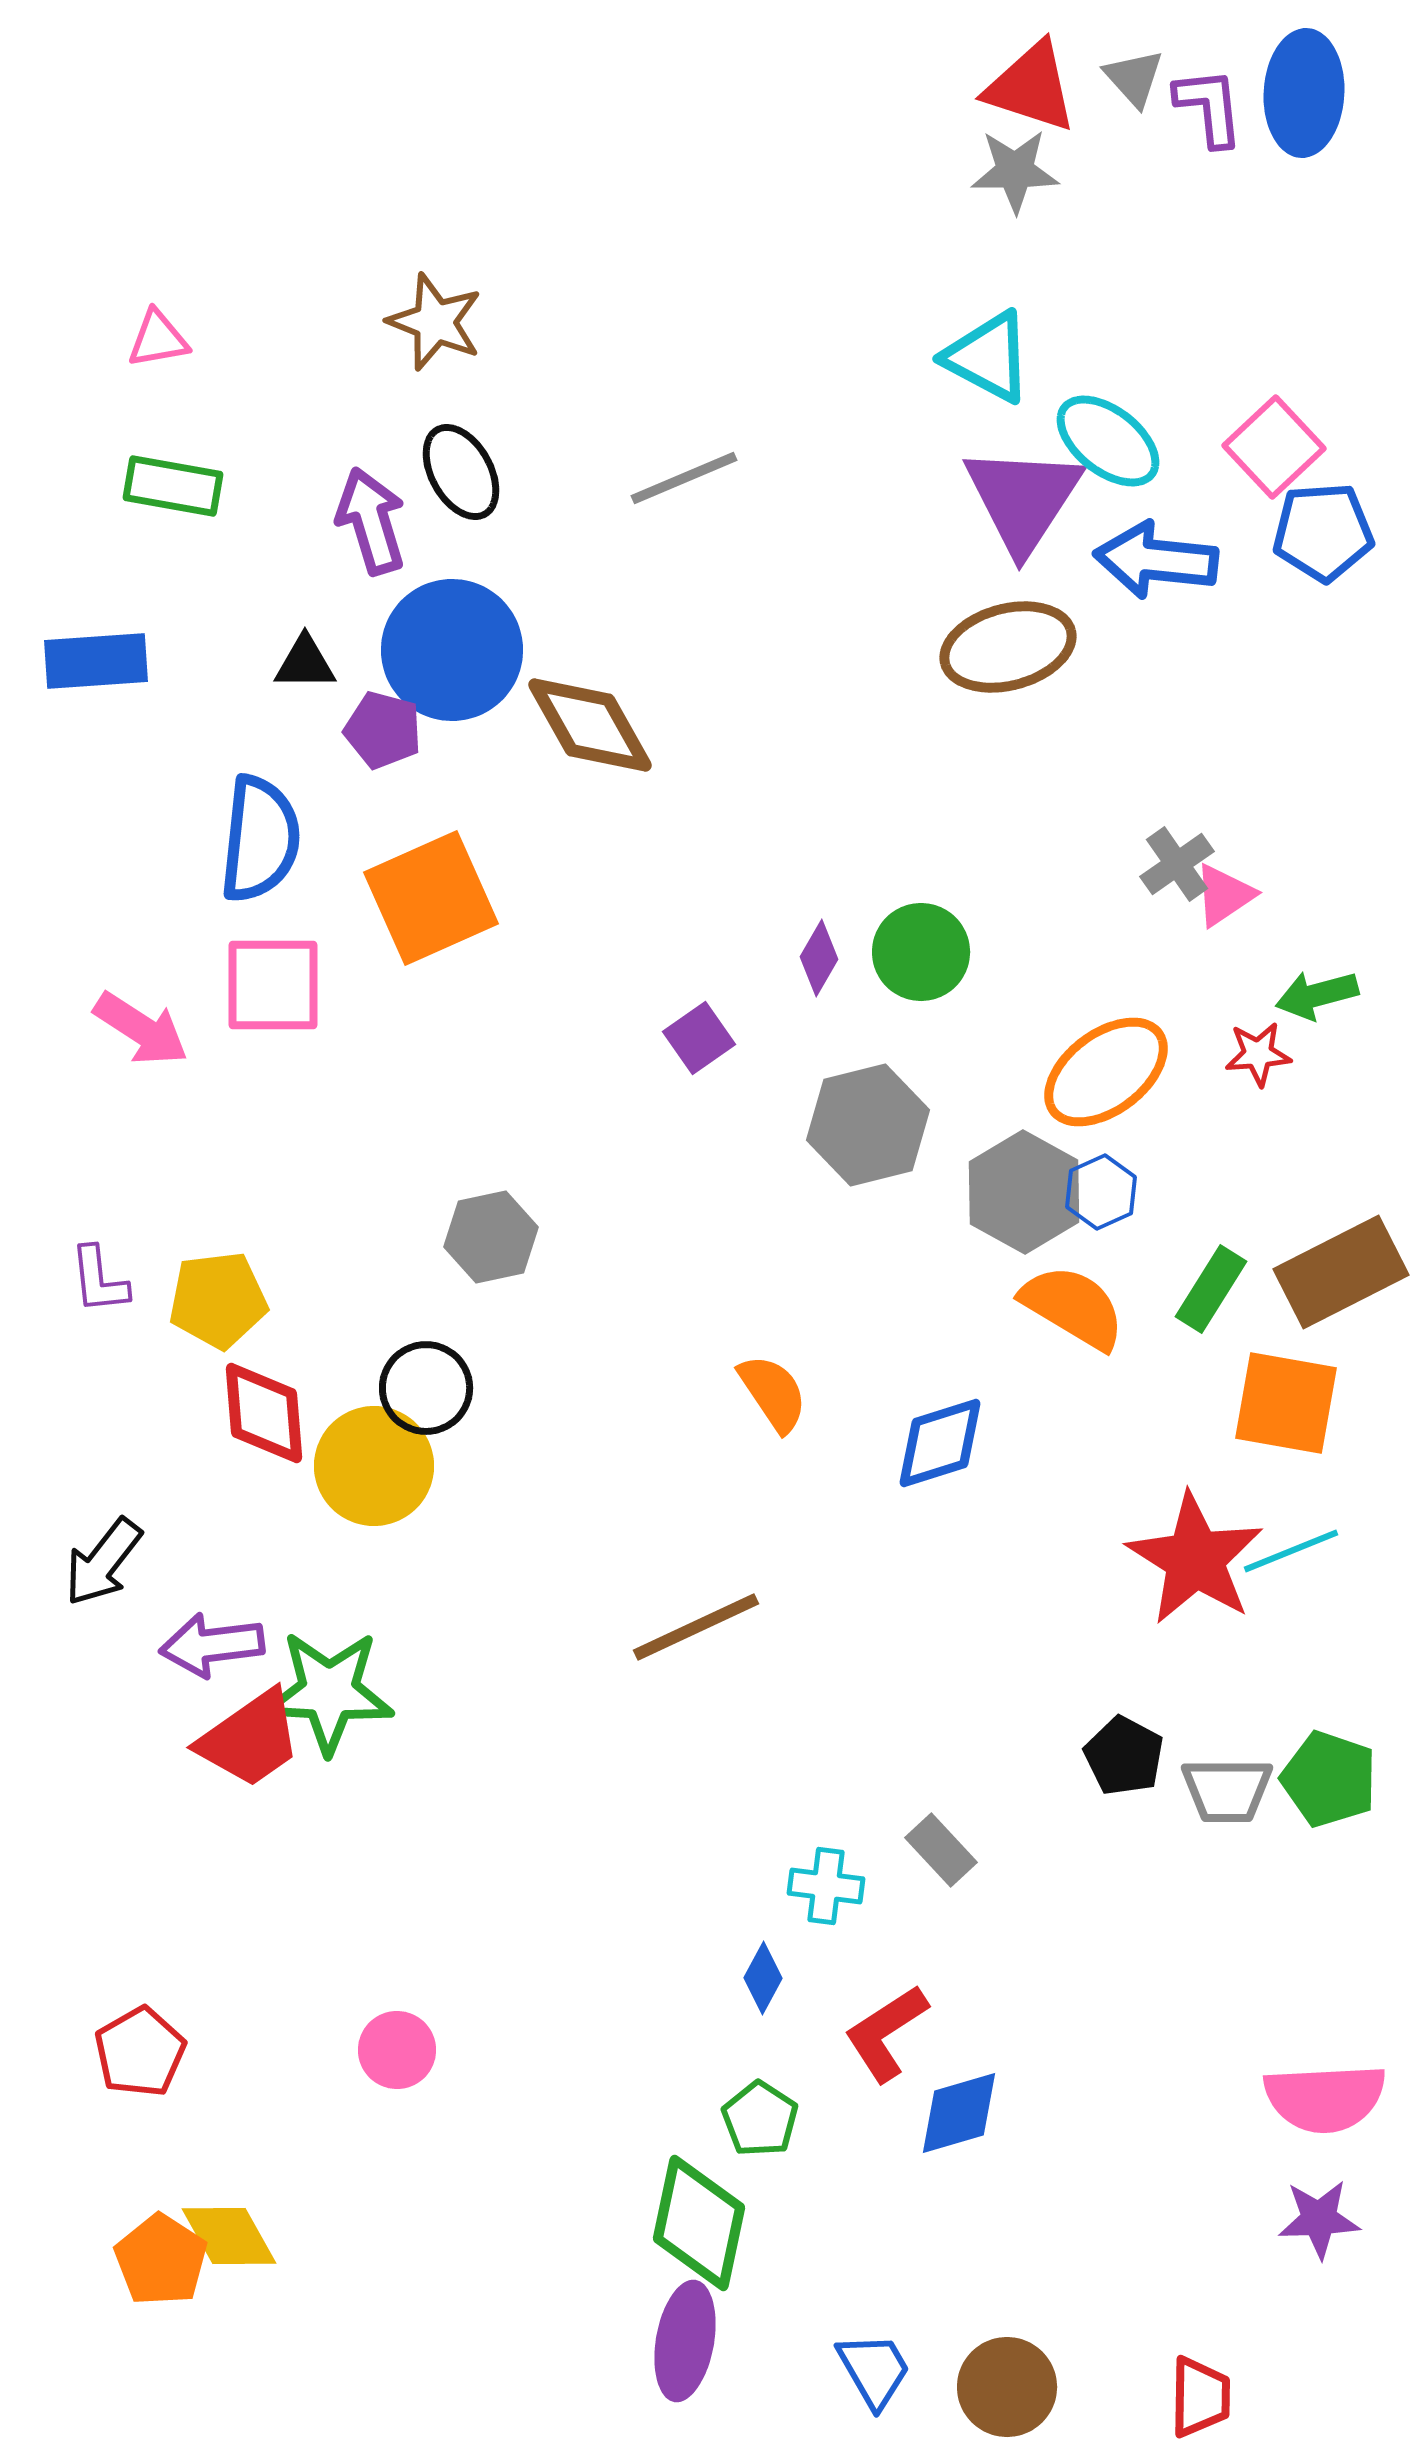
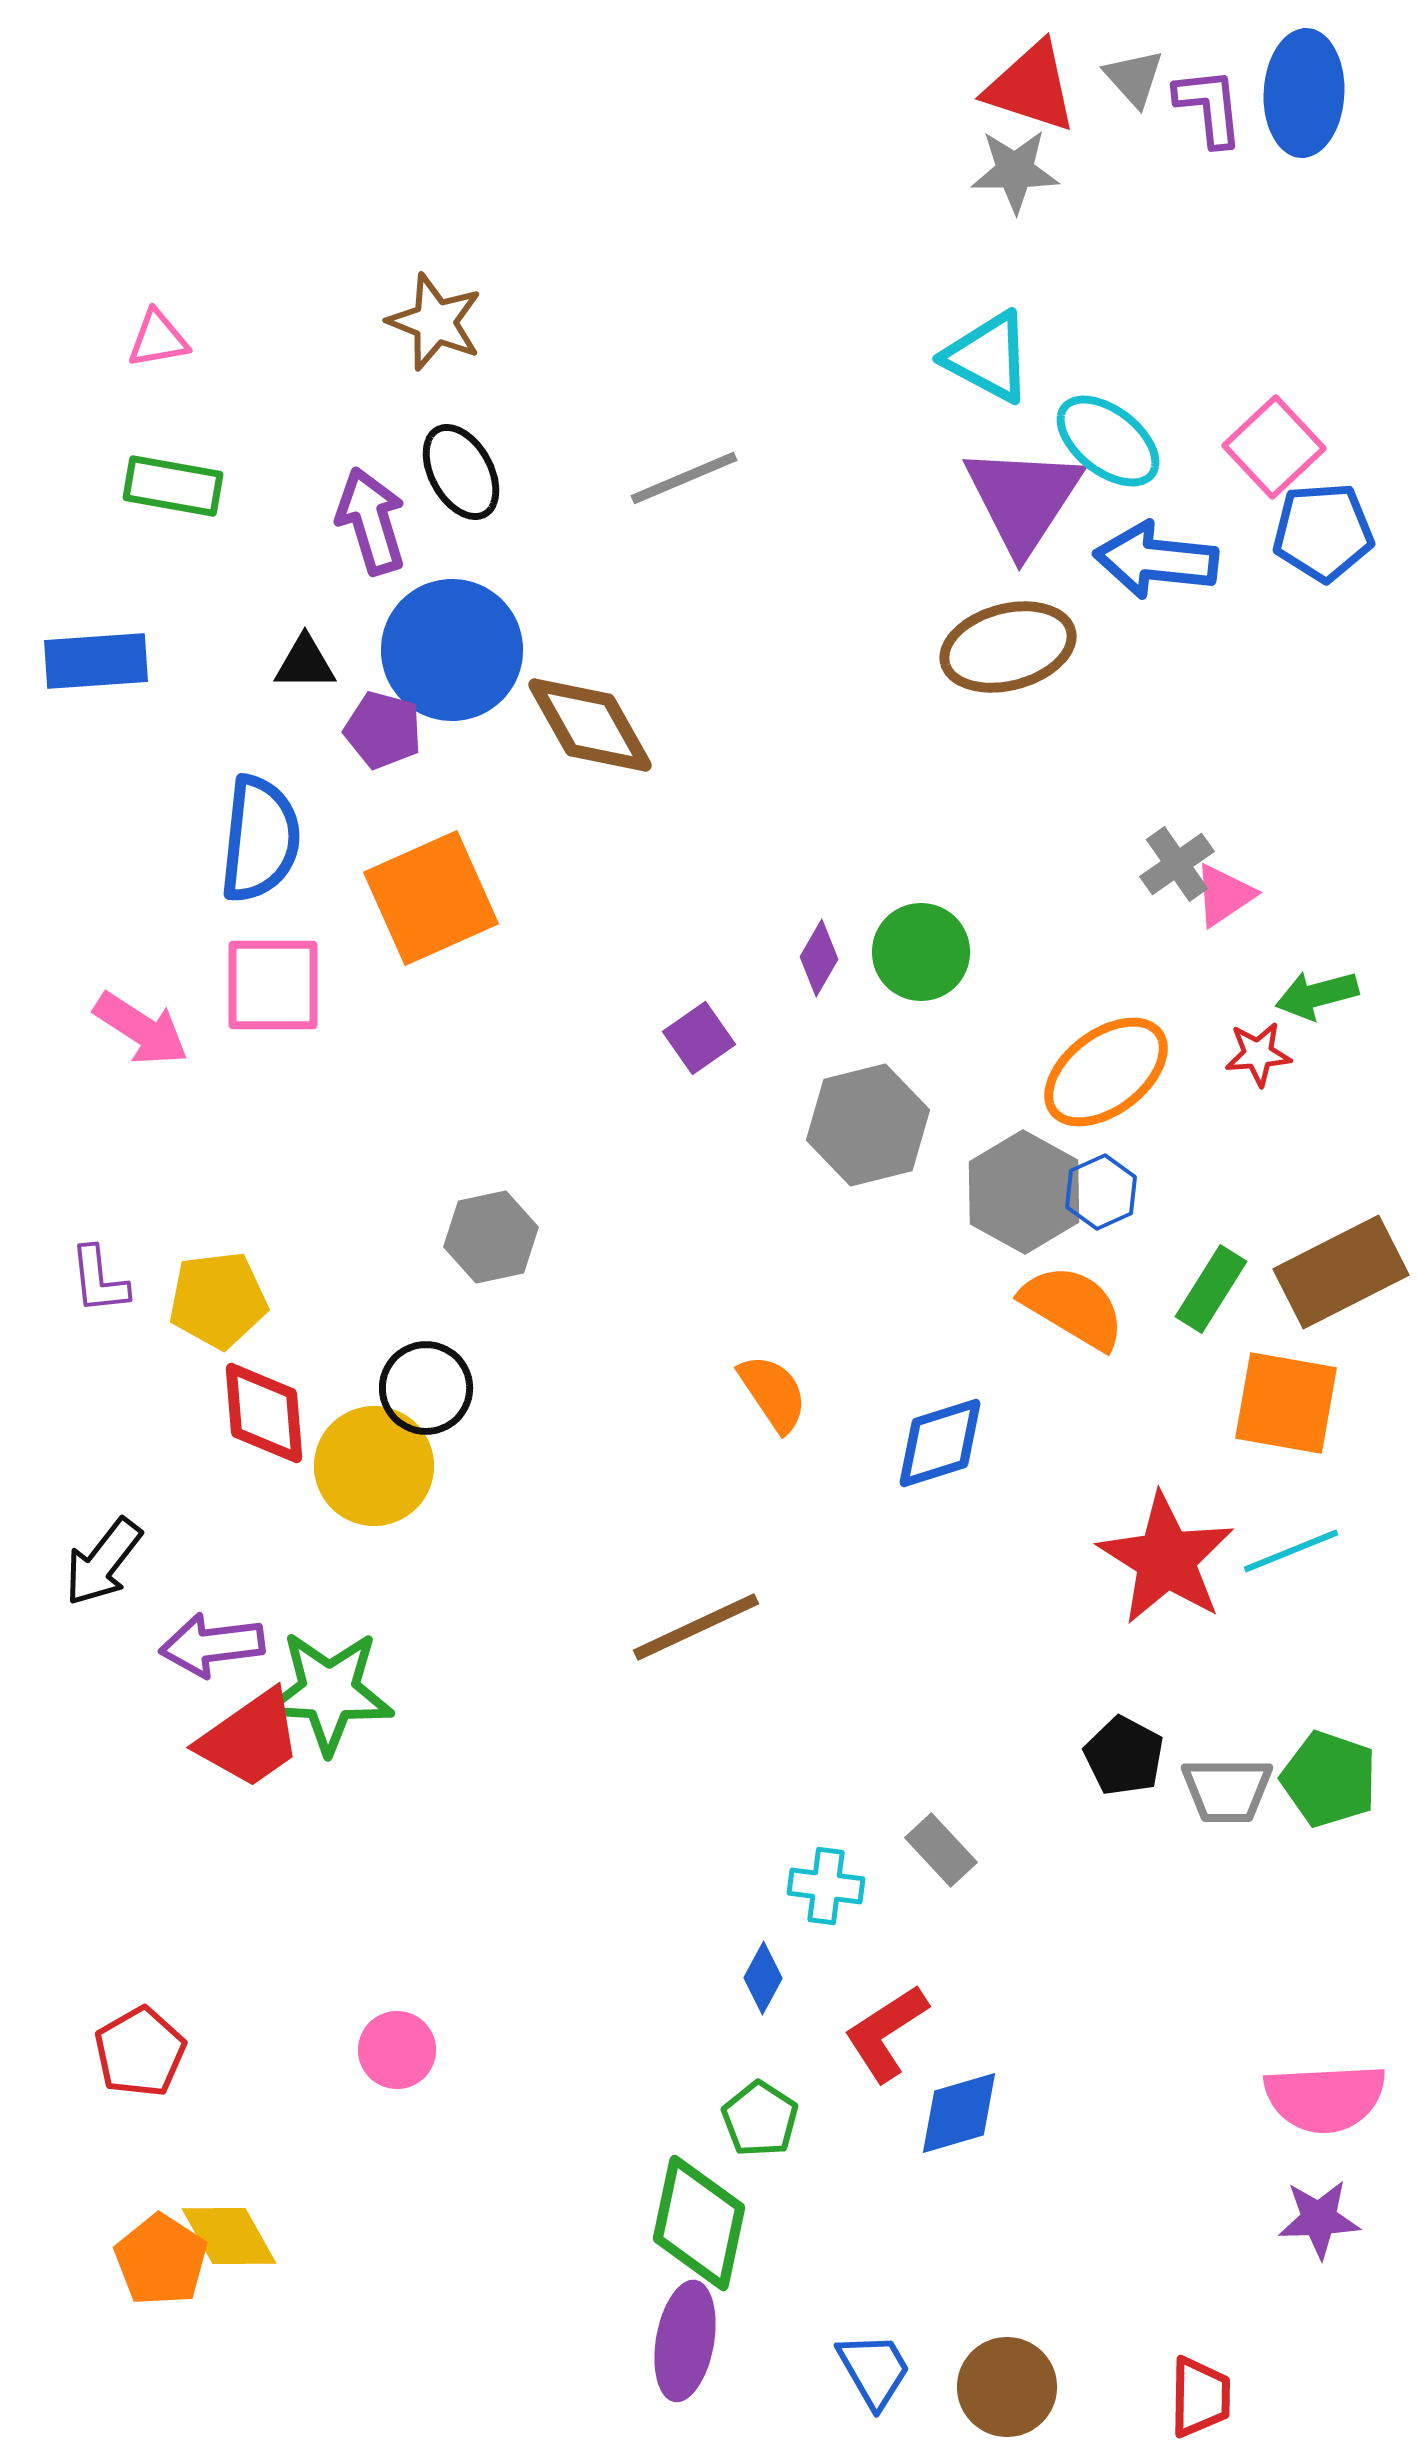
red star at (1195, 1559): moved 29 px left
